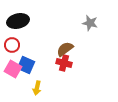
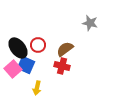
black ellipse: moved 27 px down; rotated 65 degrees clockwise
red circle: moved 26 px right
red cross: moved 2 px left, 3 px down
pink square: rotated 18 degrees clockwise
